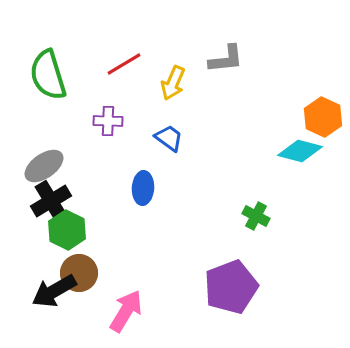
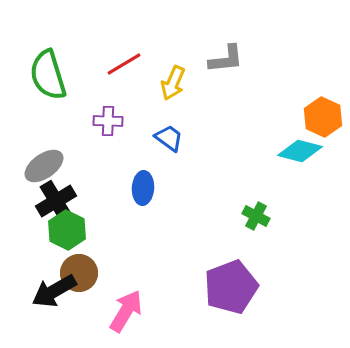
black cross: moved 5 px right
